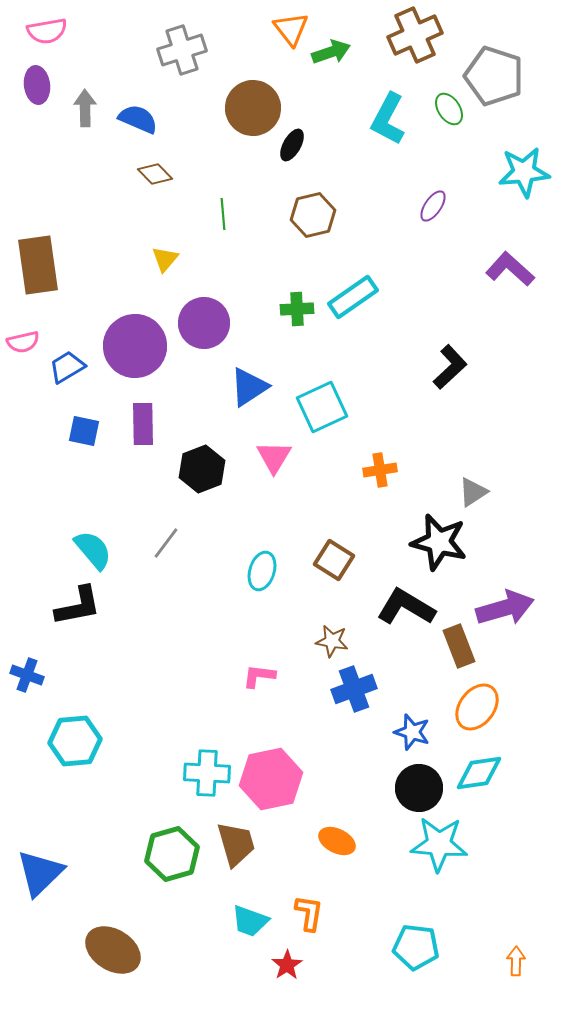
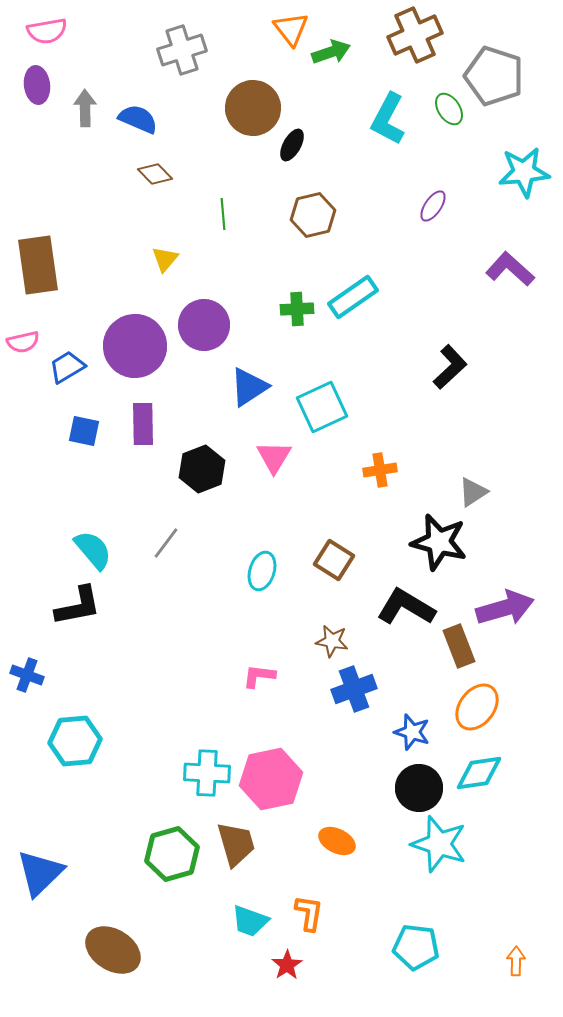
purple circle at (204, 323): moved 2 px down
cyan star at (439, 844): rotated 14 degrees clockwise
